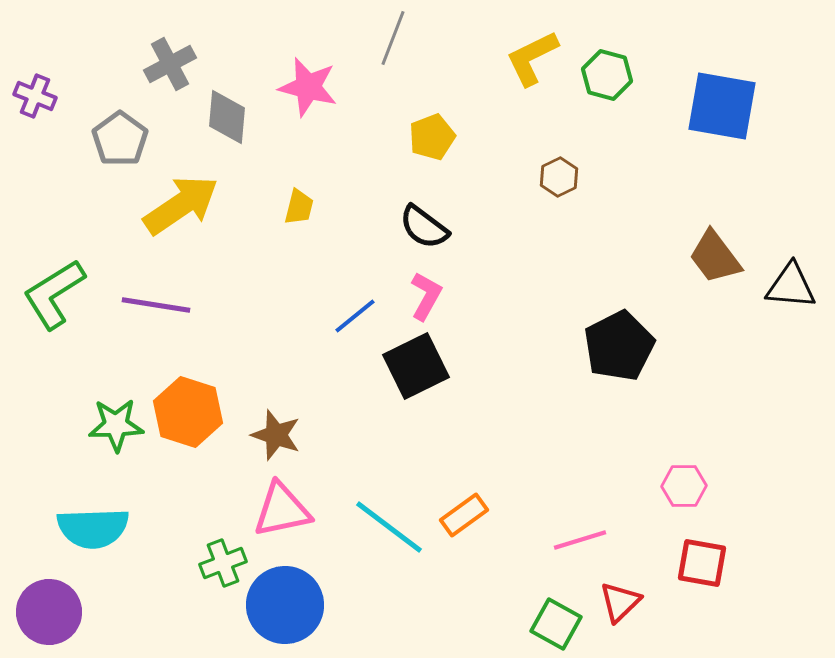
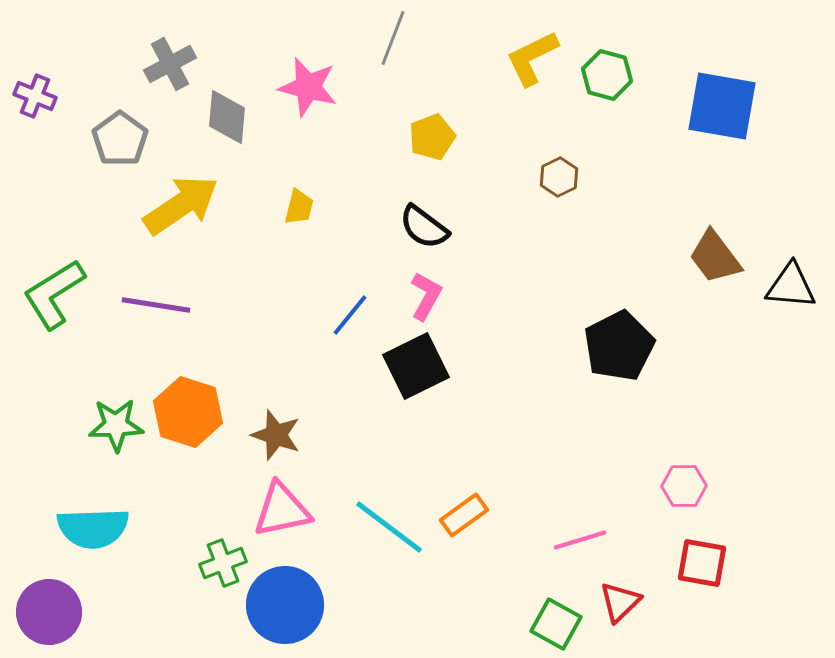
blue line: moved 5 px left, 1 px up; rotated 12 degrees counterclockwise
